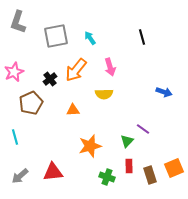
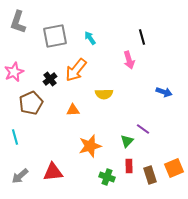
gray square: moved 1 px left
pink arrow: moved 19 px right, 7 px up
